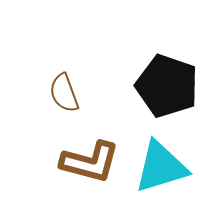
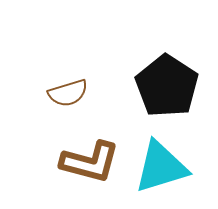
black pentagon: rotated 14 degrees clockwise
brown semicircle: moved 4 px right; rotated 87 degrees counterclockwise
